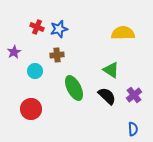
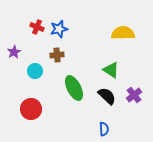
blue semicircle: moved 29 px left
